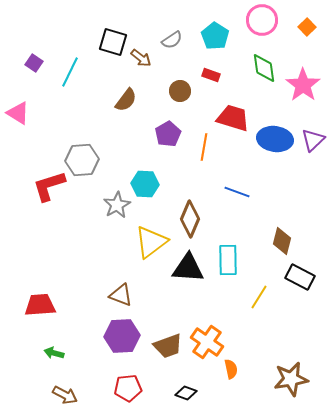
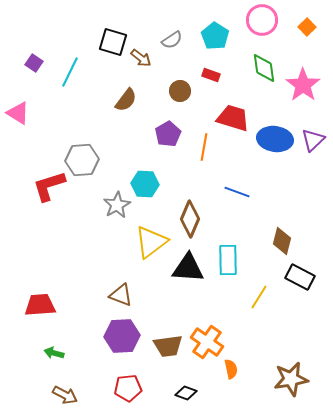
brown trapezoid at (168, 346): rotated 12 degrees clockwise
